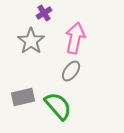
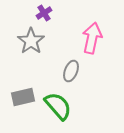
pink arrow: moved 17 px right
gray ellipse: rotated 15 degrees counterclockwise
